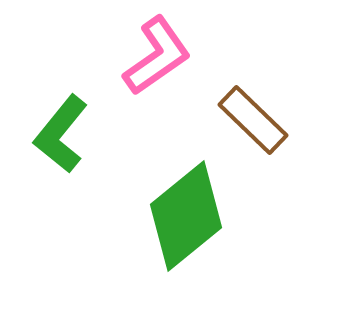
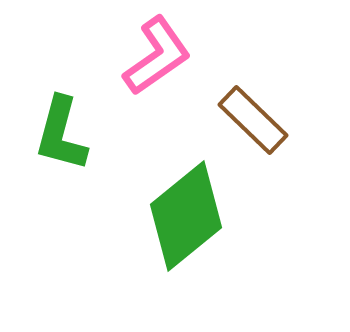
green L-shape: rotated 24 degrees counterclockwise
